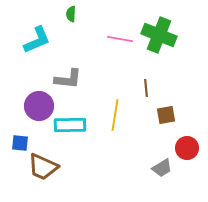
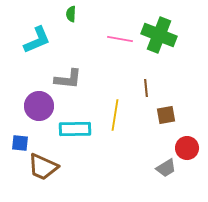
cyan rectangle: moved 5 px right, 4 px down
gray trapezoid: moved 4 px right
